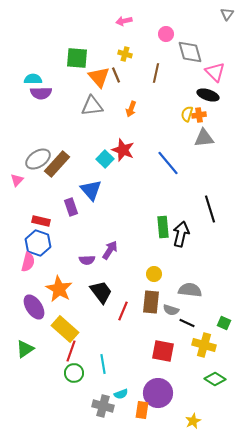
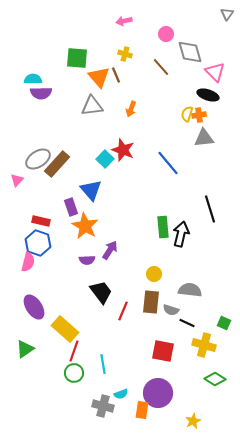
brown line at (156, 73): moved 5 px right, 6 px up; rotated 54 degrees counterclockwise
orange star at (59, 289): moved 26 px right, 63 px up
red line at (71, 351): moved 3 px right
